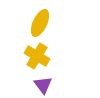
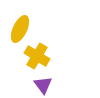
yellow ellipse: moved 20 px left, 6 px down
